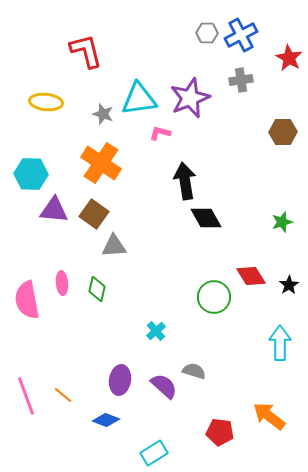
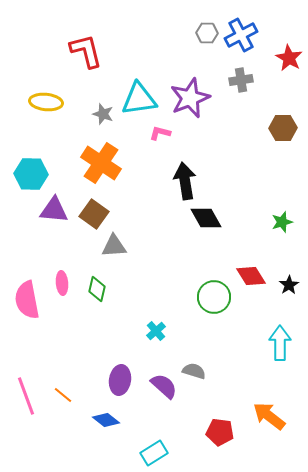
brown hexagon: moved 4 px up
blue diamond: rotated 16 degrees clockwise
